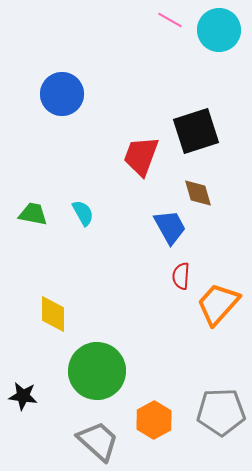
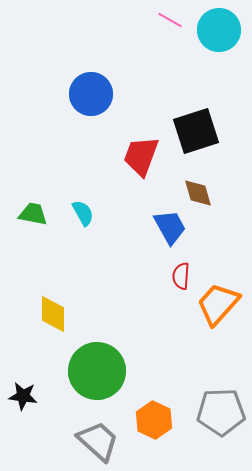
blue circle: moved 29 px right
orange hexagon: rotated 6 degrees counterclockwise
